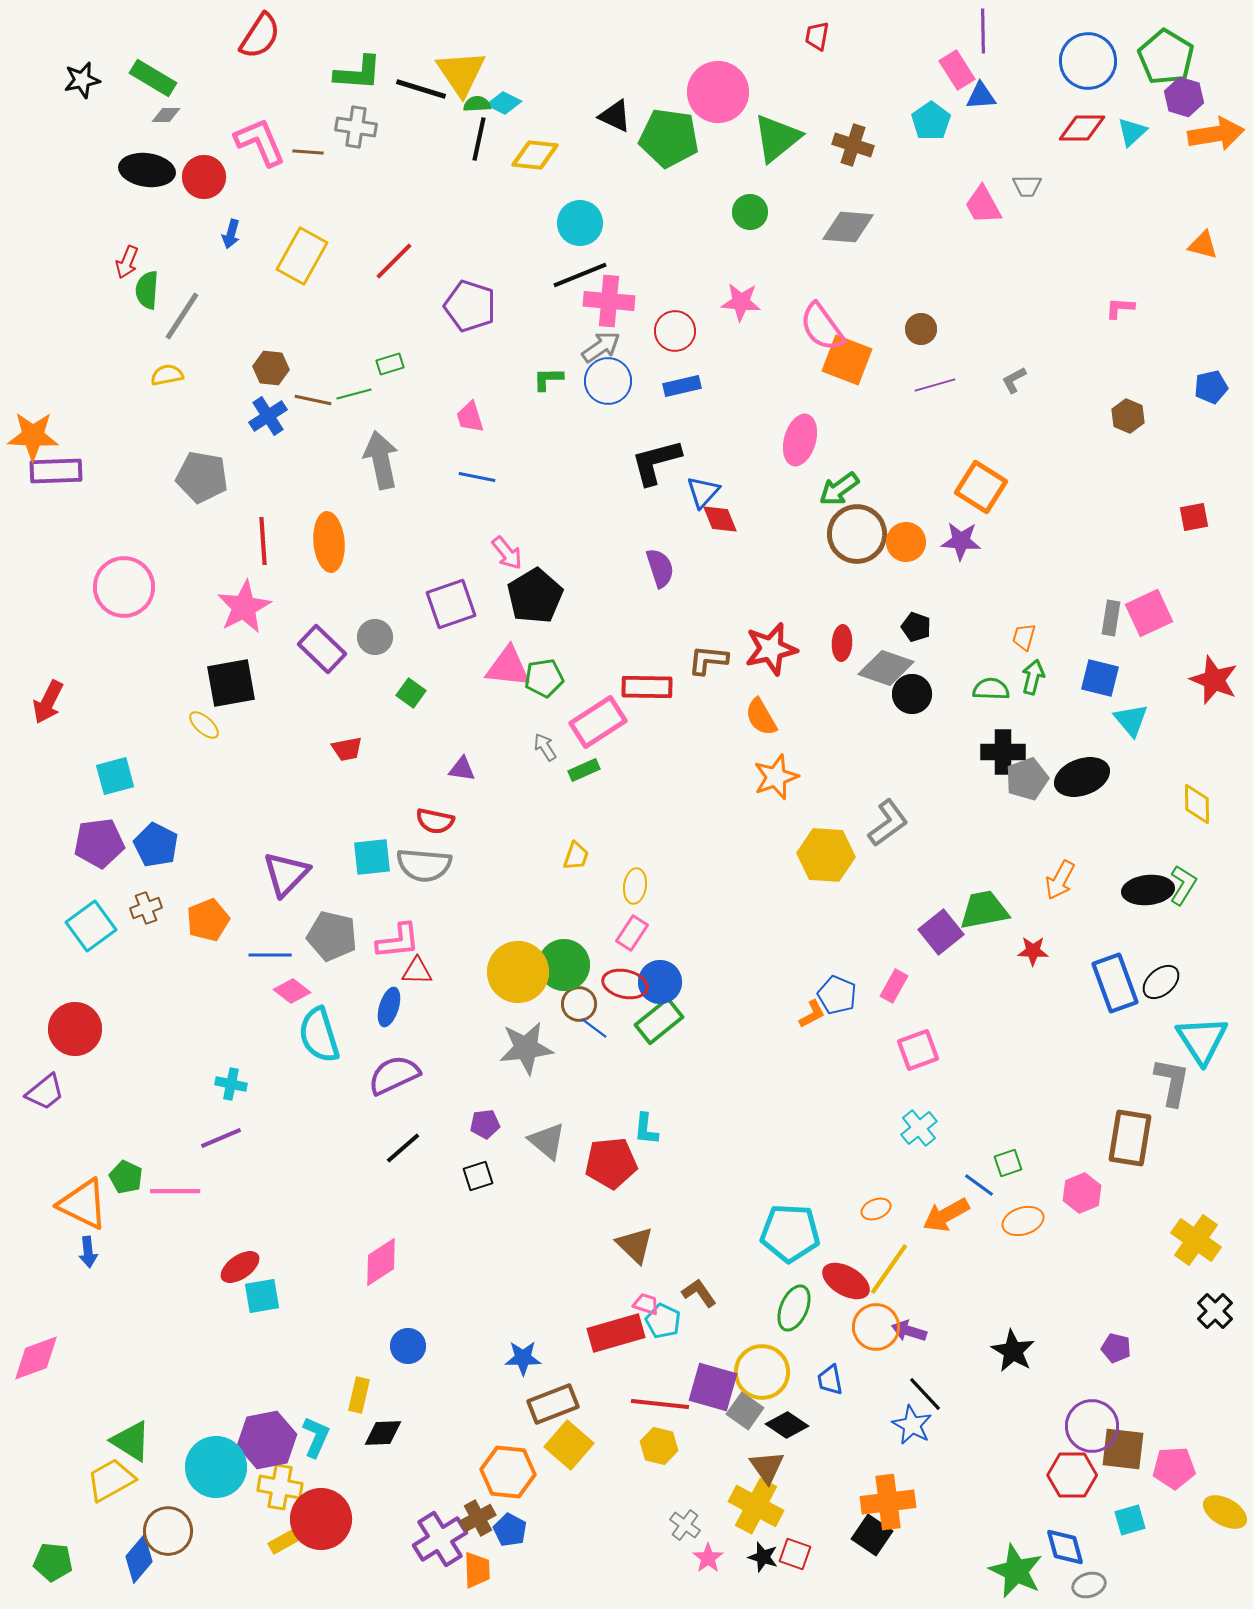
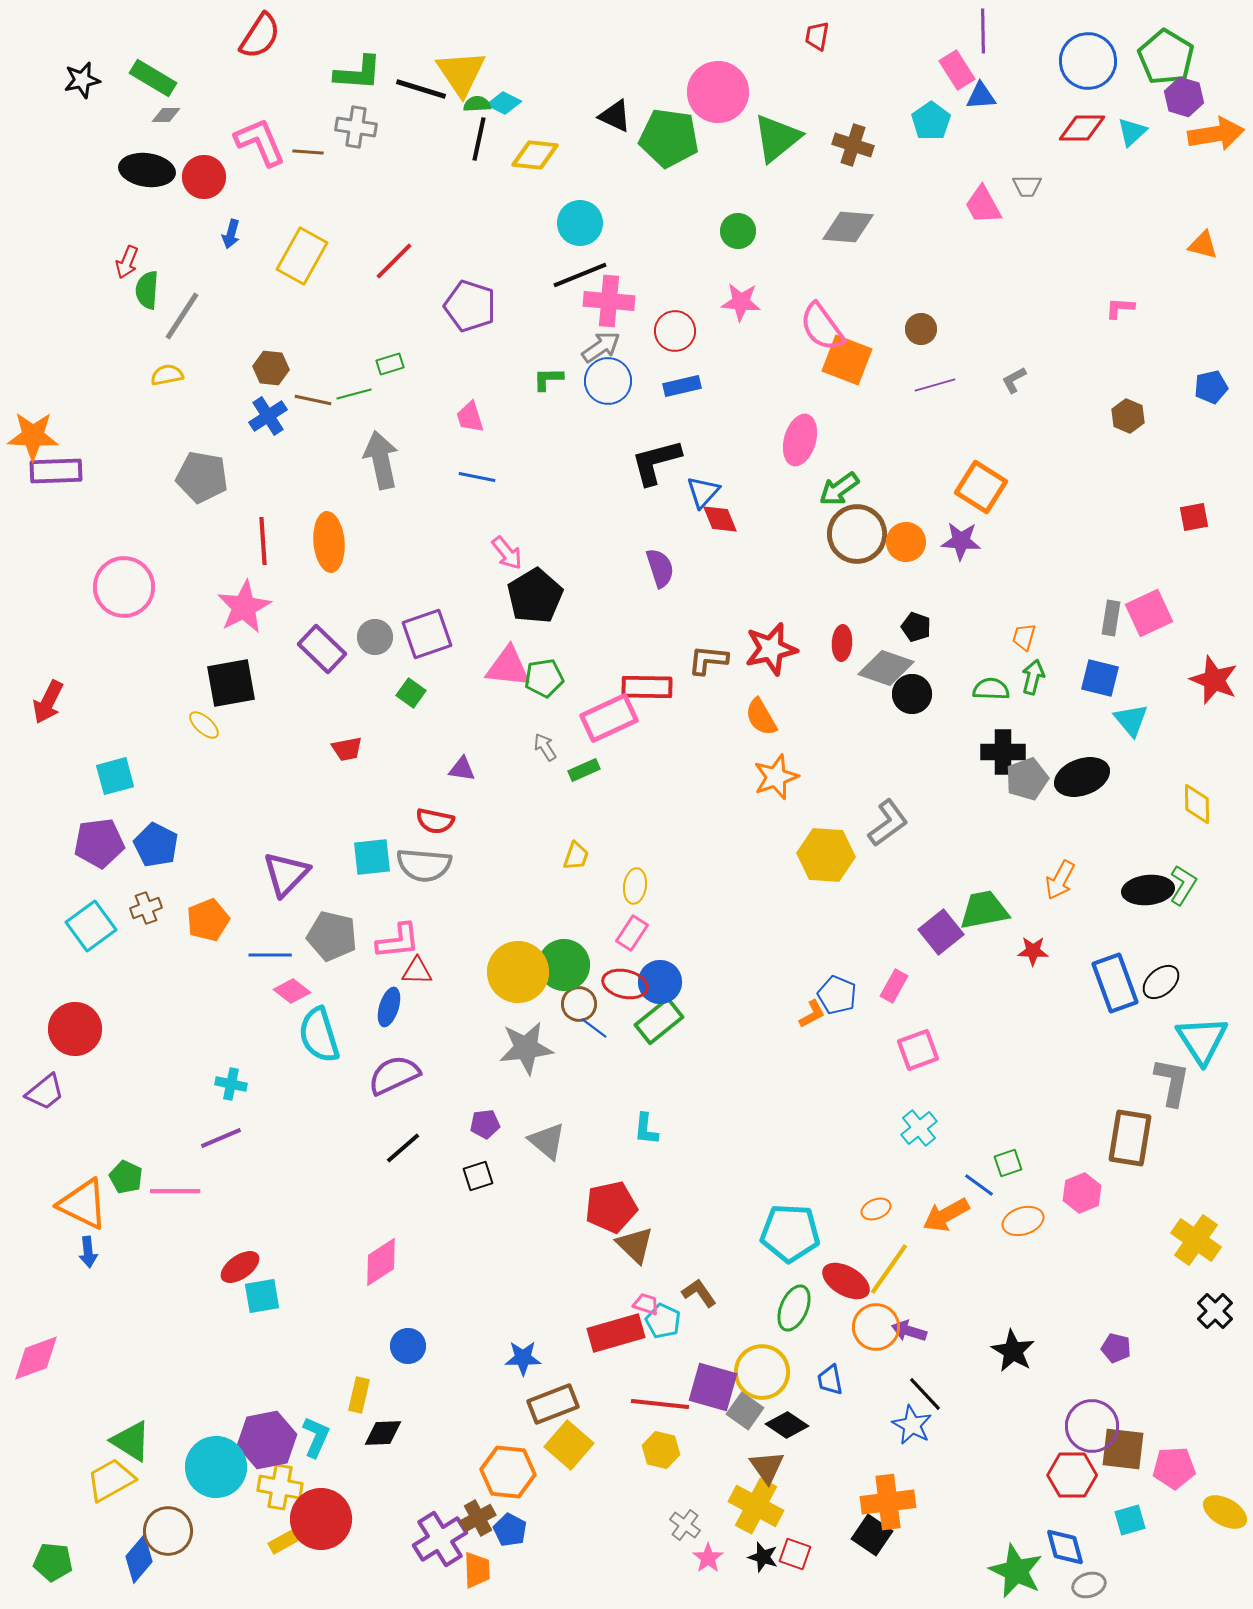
green circle at (750, 212): moved 12 px left, 19 px down
purple square at (451, 604): moved 24 px left, 30 px down
pink rectangle at (598, 722): moved 11 px right, 4 px up; rotated 8 degrees clockwise
red pentagon at (611, 1163): moved 44 px down; rotated 6 degrees counterclockwise
yellow hexagon at (659, 1446): moved 2 px right, 4 px down
